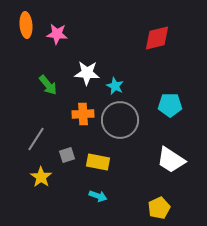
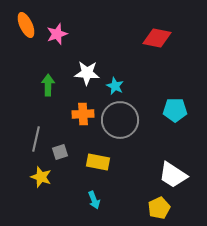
orange ellipse: rotated 20 degrees counterclockwise
pink star: rotated 25 degrees counterclockwise
red diamond: rotated 24 degrees clockwise
green arrow: rotated 140 degrees counterclockwise
cyan pentagon: moved 5 px right, 5 px down
gray line: rotated 20 degrees counterclockwise
gray square: moved 7 px left, 3 px up
white trapezoid: moved 2 px right, 15 px down
yellow star: rotated 15 degrees counterclockwise
cyan arrow: moved 4 px left, 4 px down; rotated 48 degrees clockwise
